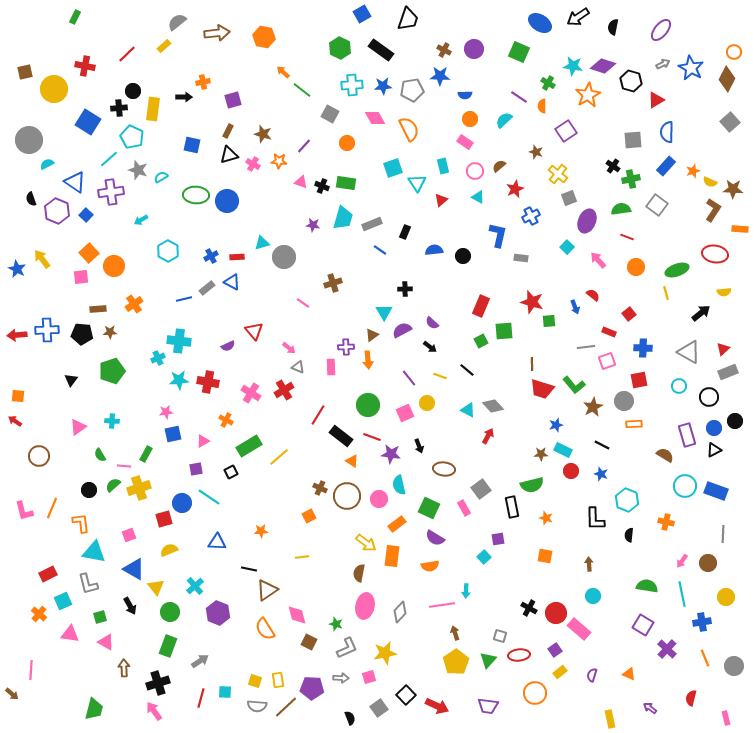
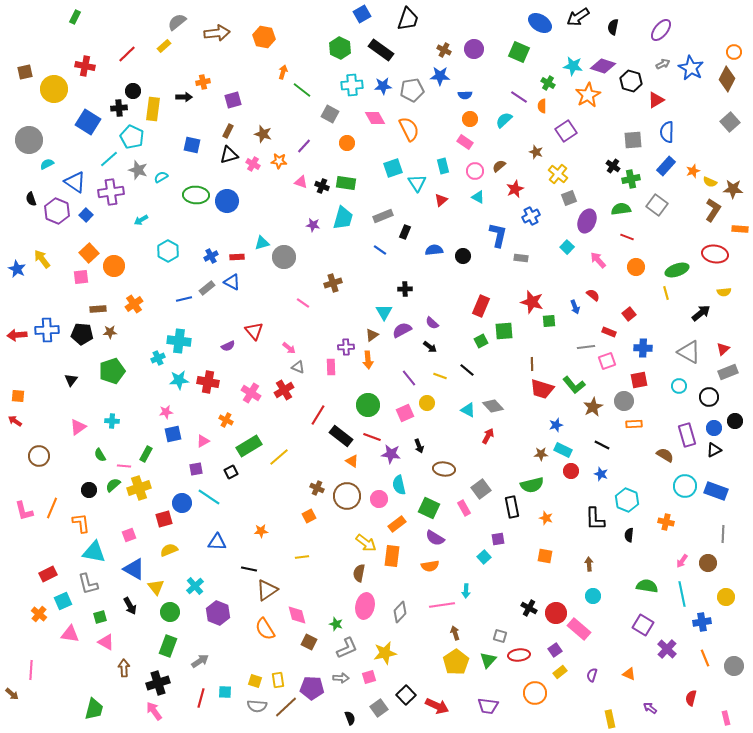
orange arrow at (283, 72): rotated 64 degrees clockwise
gray rectangle at (372, 224): moved 11 px right, 8 px up
brown cross at (320, 488): moved 3 px left
